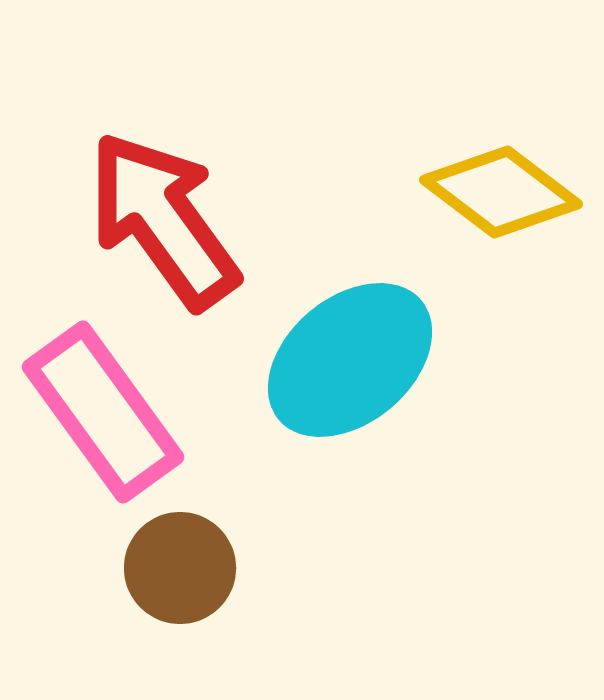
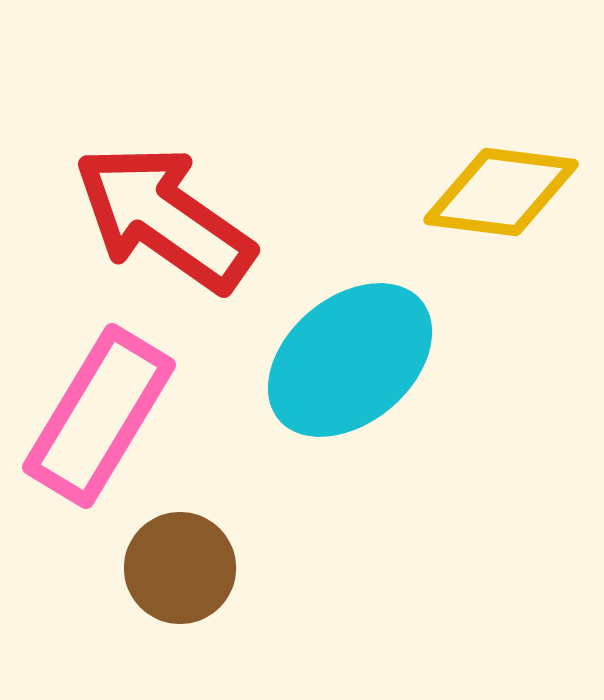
yellow diamond: rotated 30 degrees counterclockwise
red arrow: moved 1 px right, 2 px up; rotated 19 degrees counterclockwise
pink rectangle: moved 4 px left, 4 px down; rotated 67 degrees clockwise
